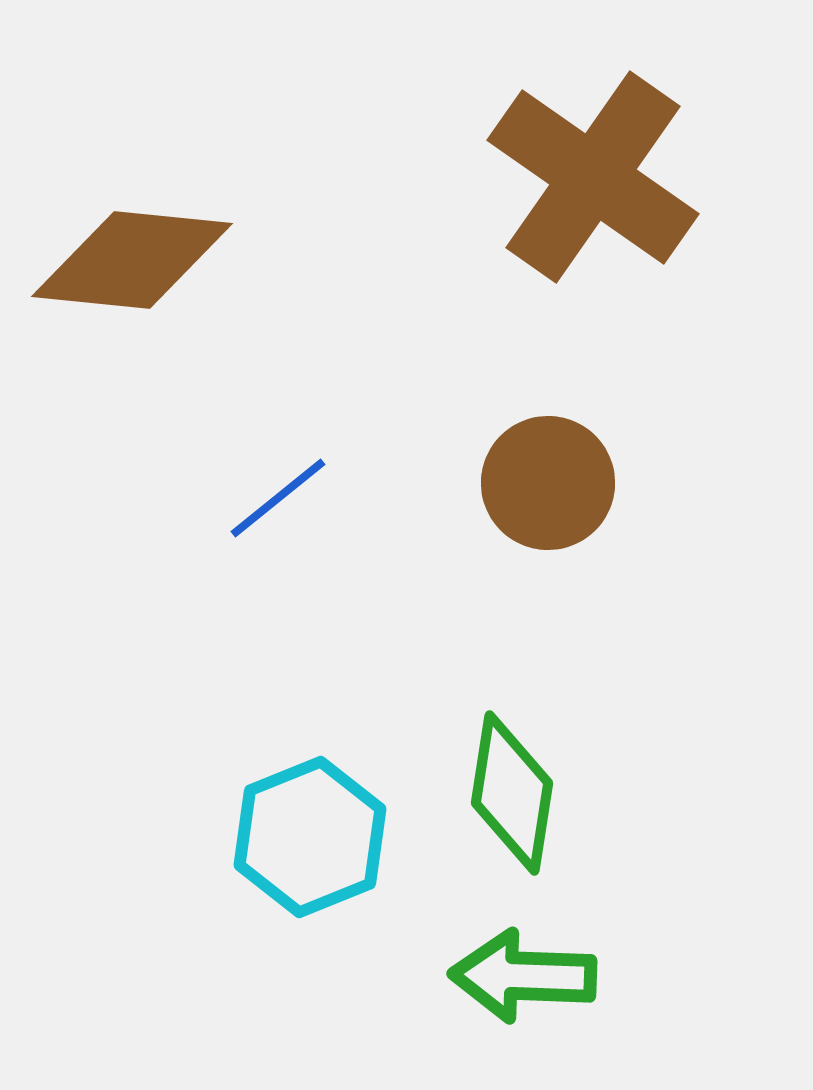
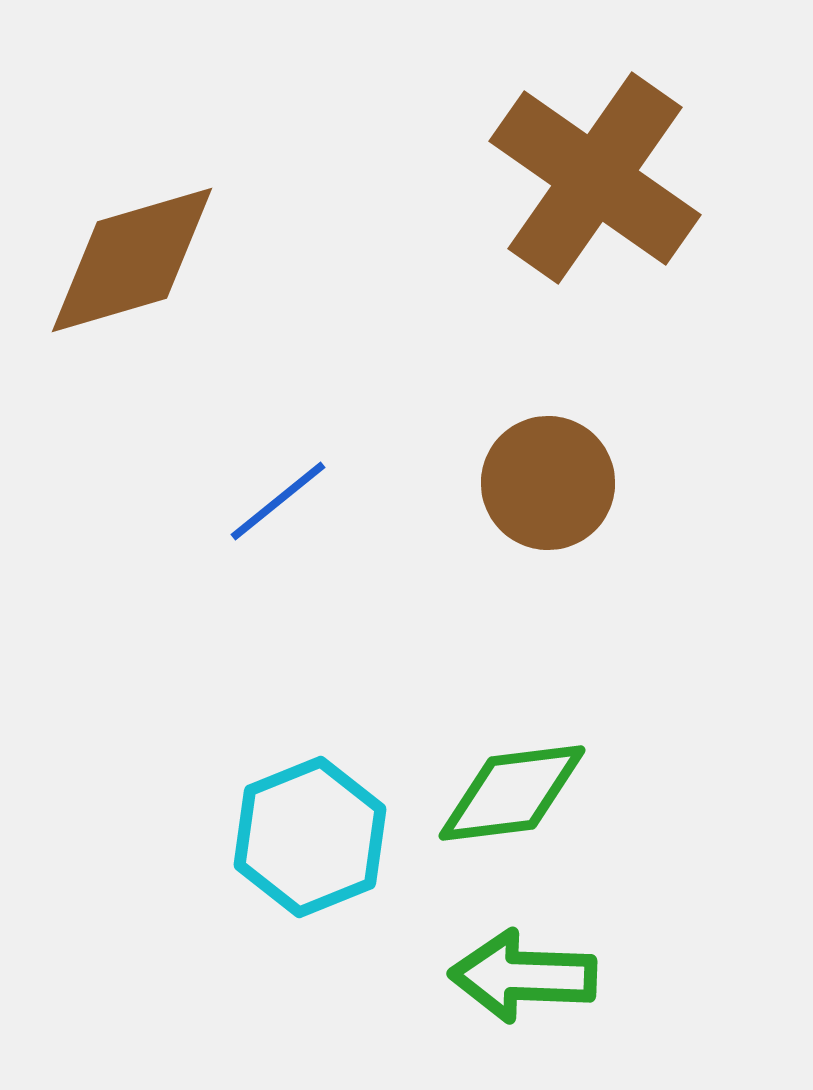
brown cross: moved 2 px right, 1 px down
brown diamond: rotated 22 degrees counterclockwise
blue line: moved 3 px down
green diamond: rotated 74 degrees clockwise
